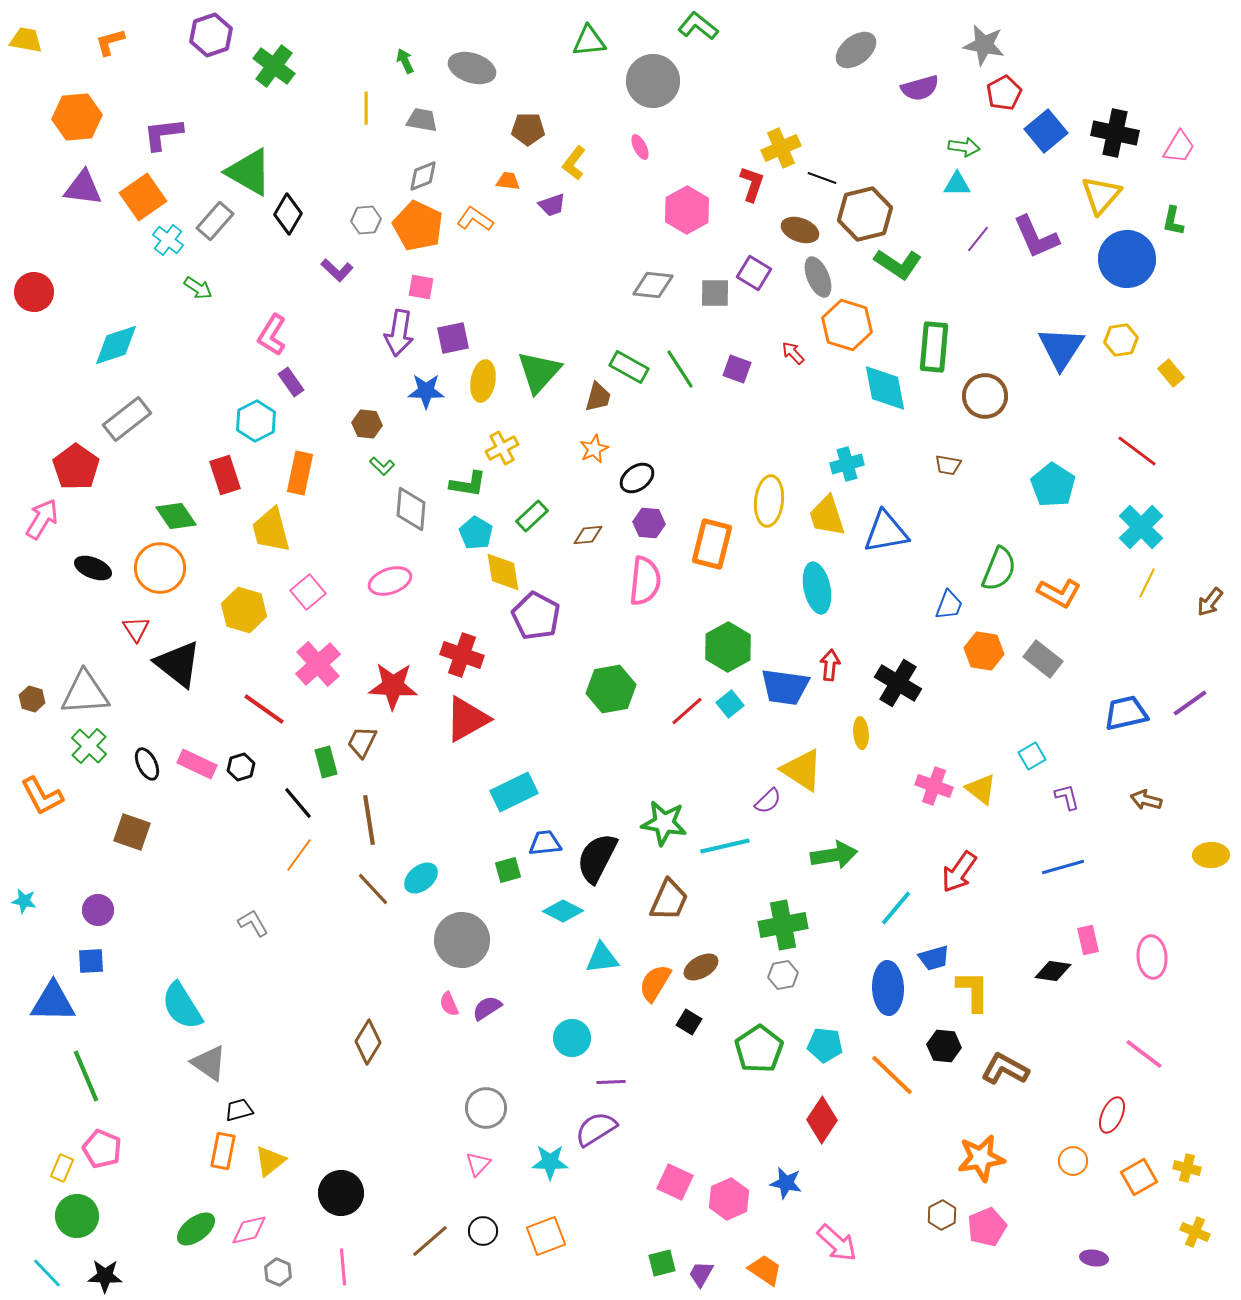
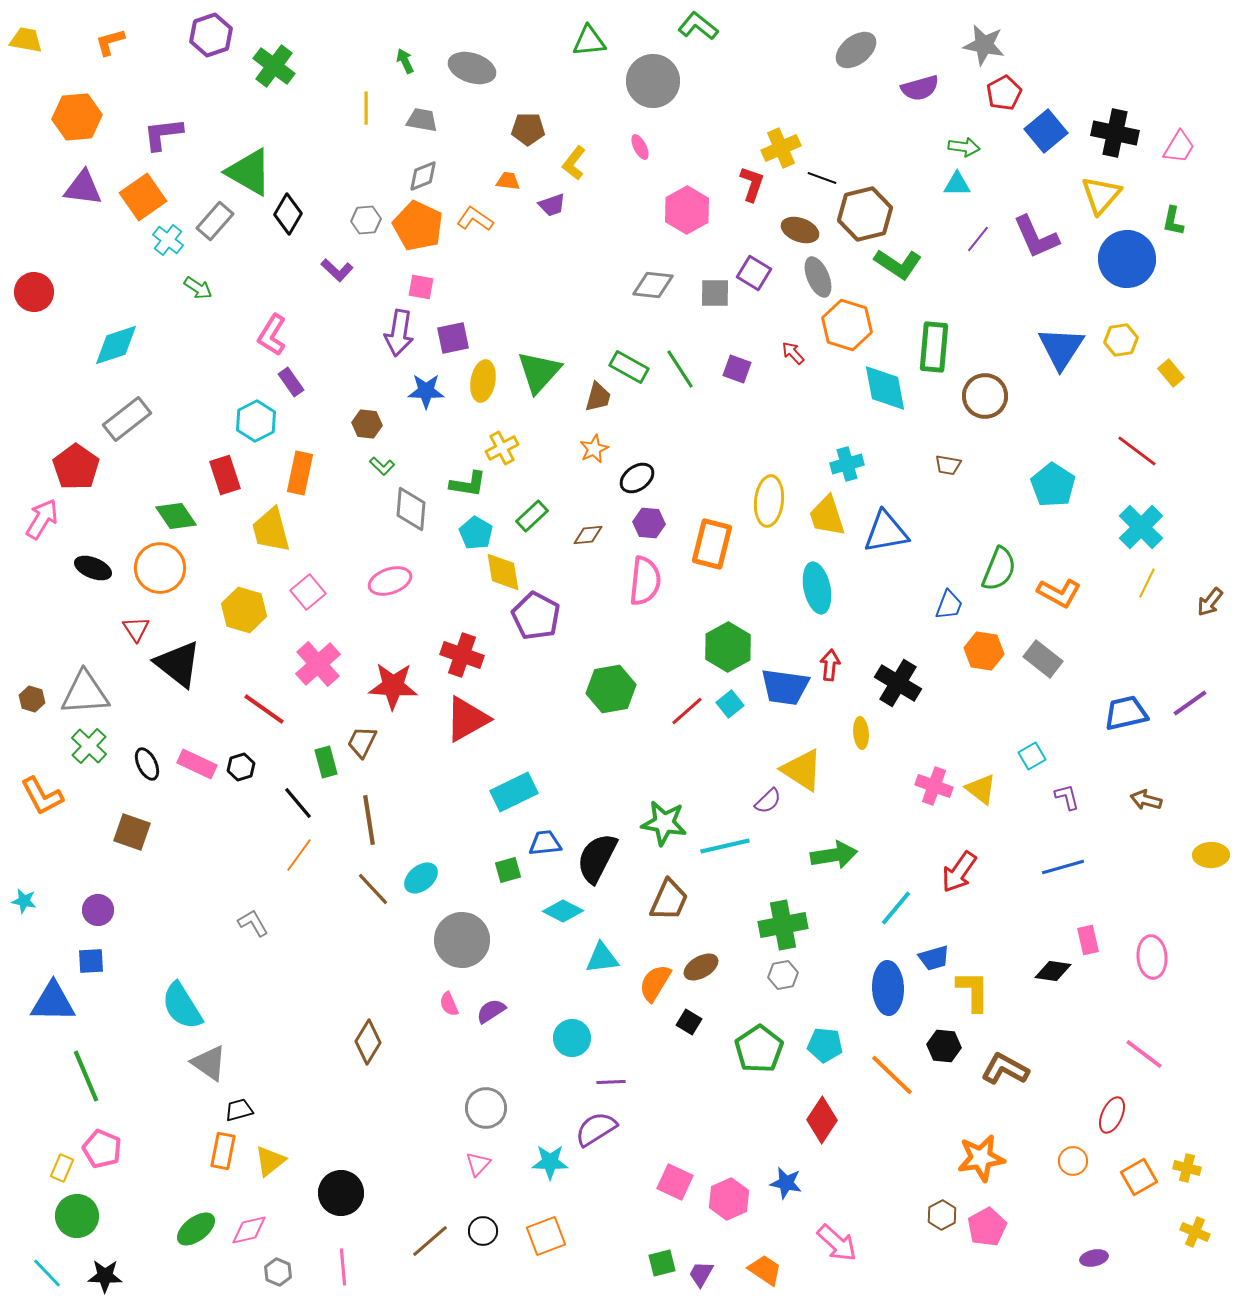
purple semicircle at (487, 1008): moved 4 px right, 3 px down
pink pentagon at (987, 1227): rotated 6 degrees counterclockwise
purple ellipse at (1094, 1258): rotated 20 degrees counterclockwise
